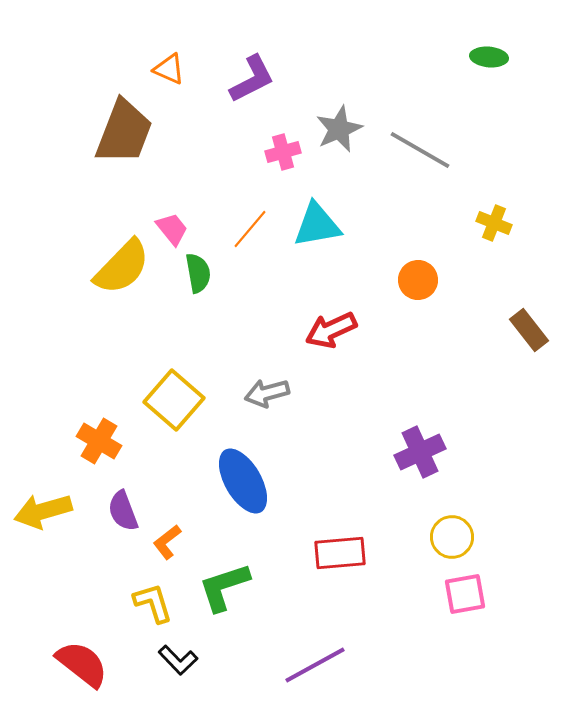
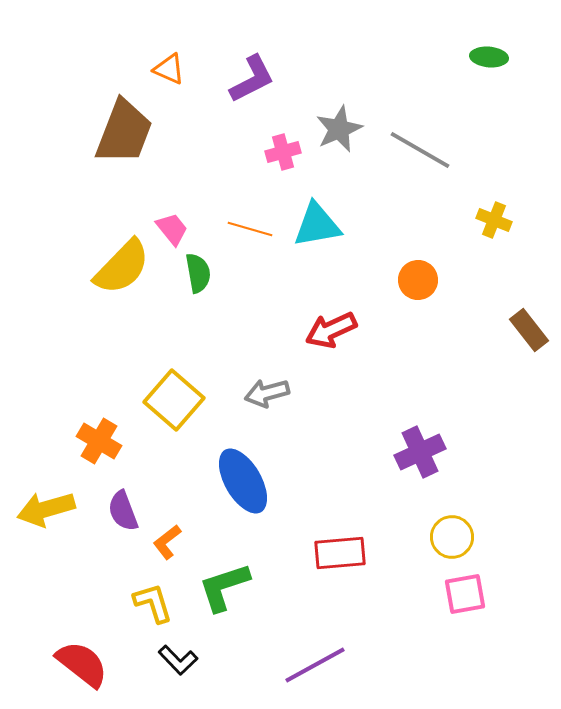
yellow cross: moved 3 px up
orange line: rotated 66 degrees clockwise
yellow arrow: moved 3 px right, 2 px up
